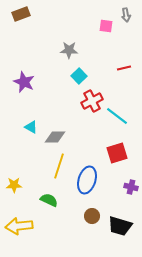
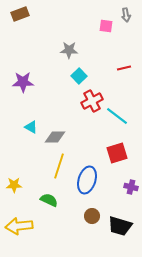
brown rectangle: moved 1 px left
purple star: moved 1 px left; rotated 25 degrees counterclockwise
